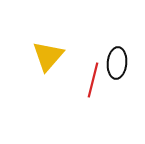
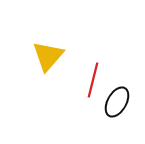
black ellipse: moved 39 px down; rotated 24 degrees clockwise
